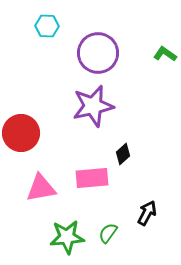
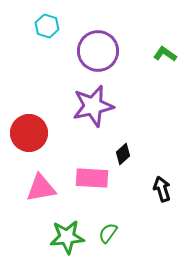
cyan hexagon: rotated 15 degrees clockwise
purple circle: moved 2 px up
red circle: moved 8 px right
pink rectangle: rotated 8 degrees clockwise
black arrow: moved 15 px right, 24 px up; rotated 45 degrees counterclockwise
